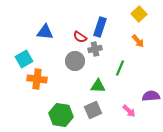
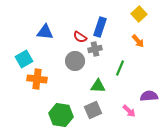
purple semicircle: moved 2 px left
